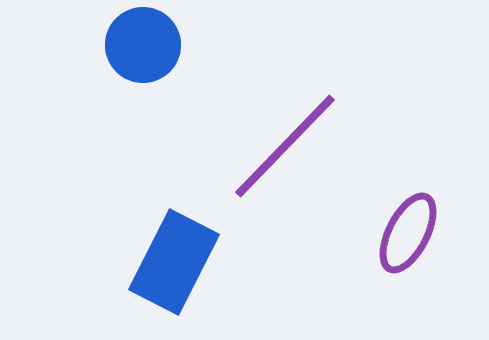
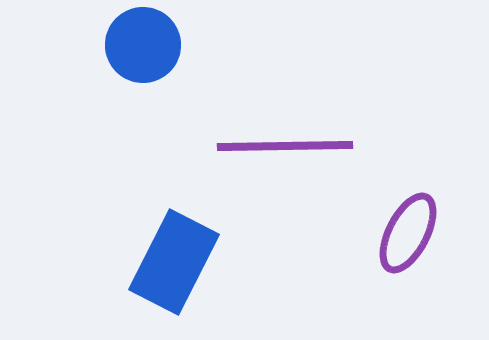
purple line: rotated 45 degrees clockwise
